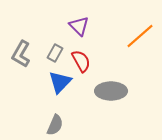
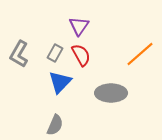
purple triangle: rotated 20 degrees clockwise
orange line: moved 18 px down
gray L-shape: moved 2 px left
red semicircle: moved 6 px up
gray ellipse: moved 2 px down
